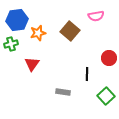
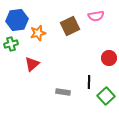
brown square: moved 5 px up; rotated 24 degrees clockwise
red triangle: rotated 14 degrees clockwise
black line: moved 2 px right, 8 px down
